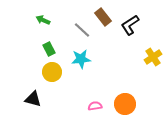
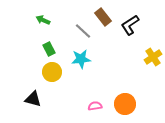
gray line: moved 1 px right, 1 px down
